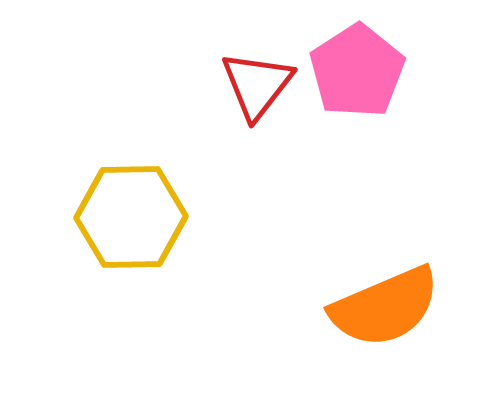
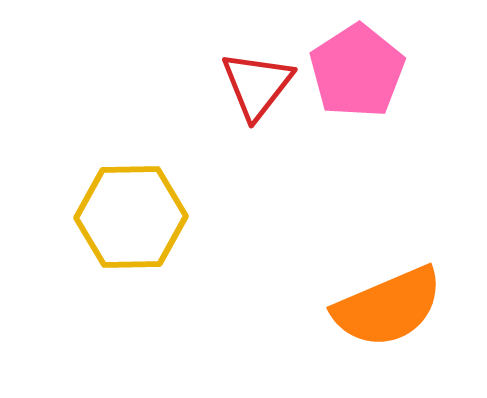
orange semicircle: moved 3 px right
